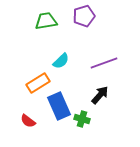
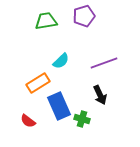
black arrow: rotated 114 degrees clockwise
